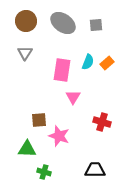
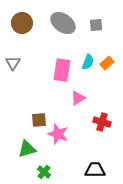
brown circle: moved 4 px left, 2 px down
gray triangle: moved 12 px left, 10 px down
pink triangle: moved 5 px right, 1 px down; rotated 28 degrees clockwise
pink star: moved 1 px left, 2 px up
green triangle: rotated 18 degrees counterclockwise
green cross: rotated 24 degrees clockwise
